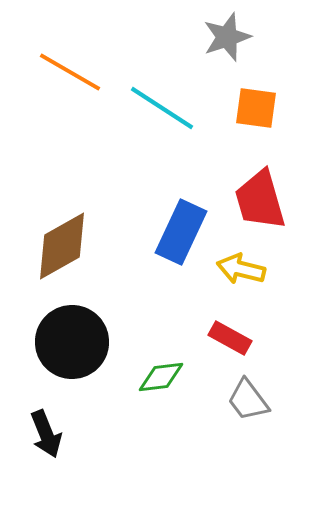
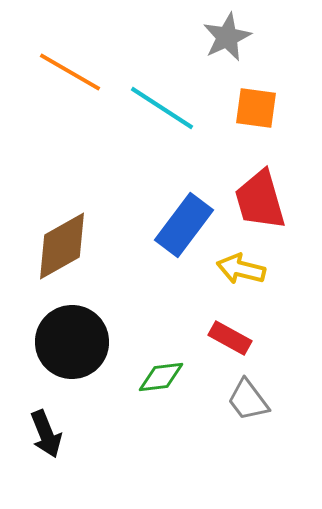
gray star: rotated 6 degrees counterclockwise
blue rectangle: moved 3 px right, 7 px up; rotated 12 degrees clockwise
